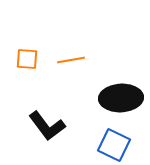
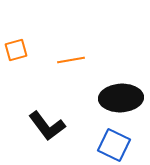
orange square: moved 11 px left, 9 px up; rotated 20 degrees counterclockwise
